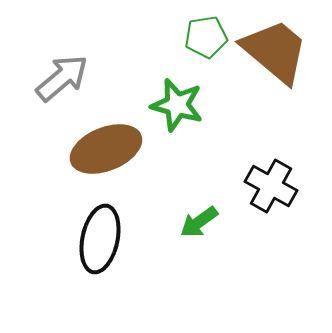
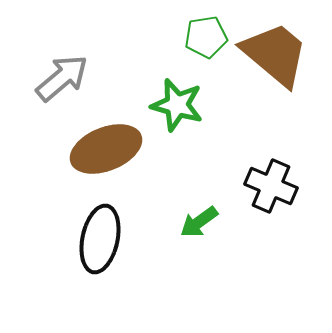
brown trapezoid: moved 3 px down
black cross: rotated 6 degrees counterclockwise
